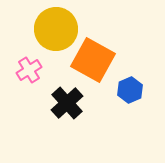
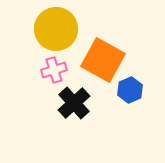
orange square: moved 10 px right
pink cross: moved 25 px right; rotated 15 degrees clockwise
black cross: moved 7 px right
